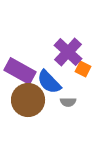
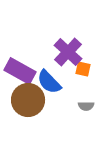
orange square: rotated 14 degrees counterclockwise
gray semicircle: moved 18 px right, 4 px down
